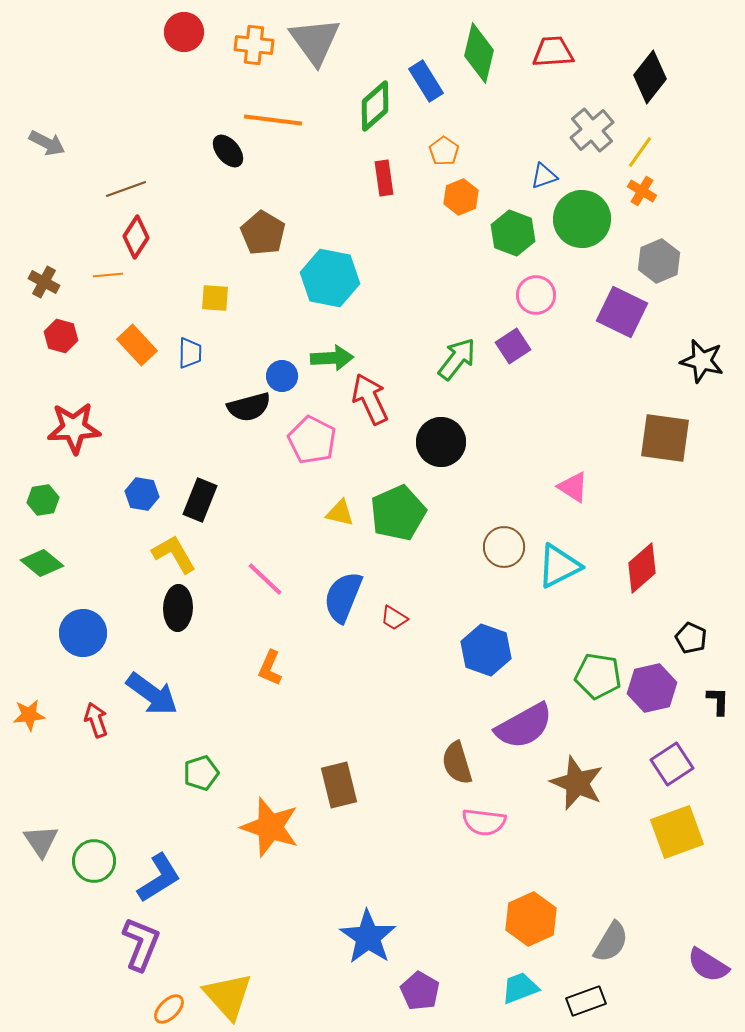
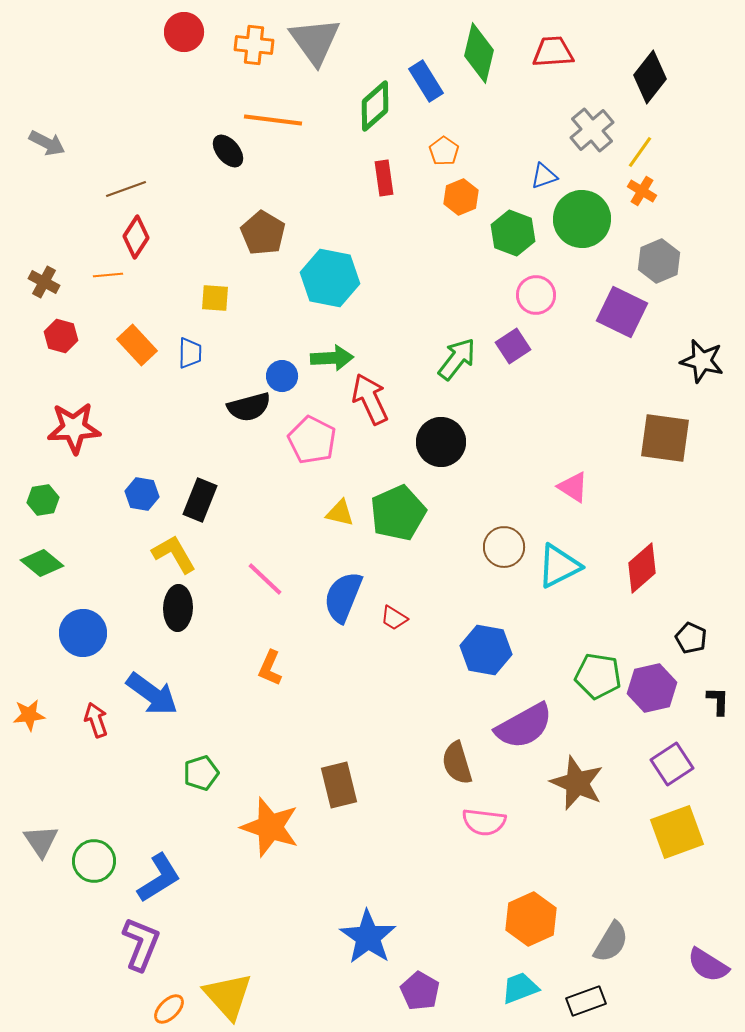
blue hexagon at (486, 650): rotated 9 degrees counterclockwise
